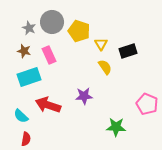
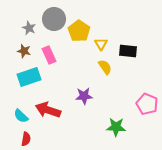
gray circle: moved 2 px right, 3 px up
yellow pentagon: rotated 15 degrees clockwise
black rectangle: rotated 24 degrees clockwise
red arrow: moved 5 px down
